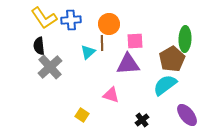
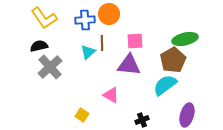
blue cross: moved 14 px right
orange circle: moved 10 px up
green ellipse: rotated 75 degrees clockwise
black semicircle: rotated 84 degrees clockwise
brown pentagon: moved 1 px right, 1 px down
purple triangle: moved 1 px right, 1 px down; rotated 10 degrees clockwise
pink triangle: rotated 12 degrees clockwise
purple ellipse: rotated 55 degrees clockwise
black cross: rotated 16 degrees clockwise
